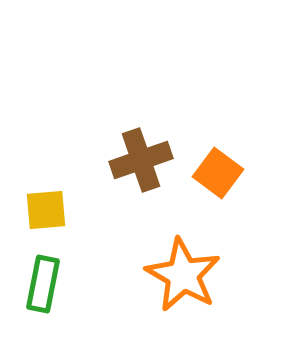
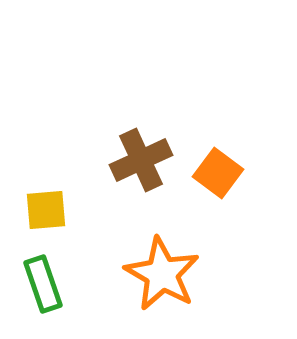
brown cross: rotated 6 degrees counterclockwise
orange star: moved 21 px left, 1 px up
green rectangle: rotated 30 degrees counterclockwise
